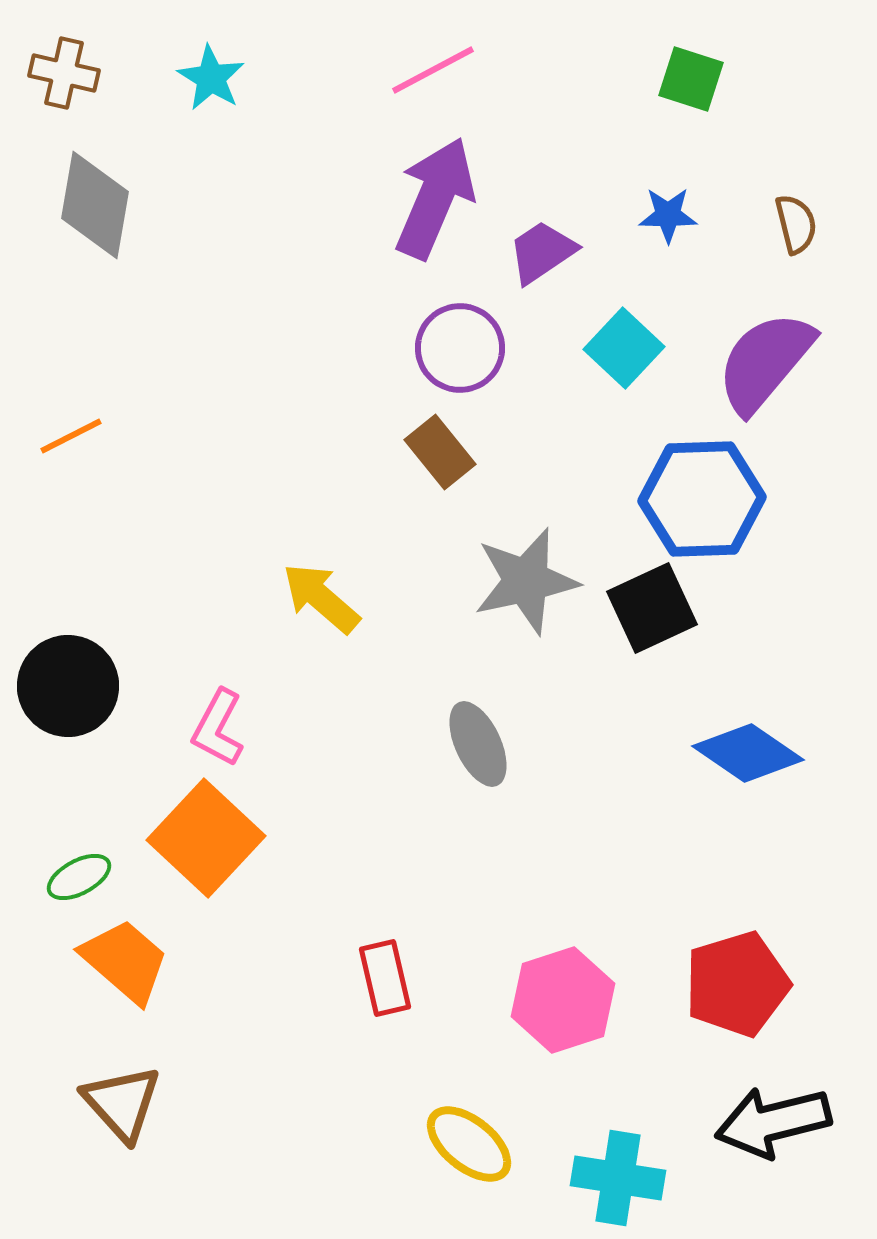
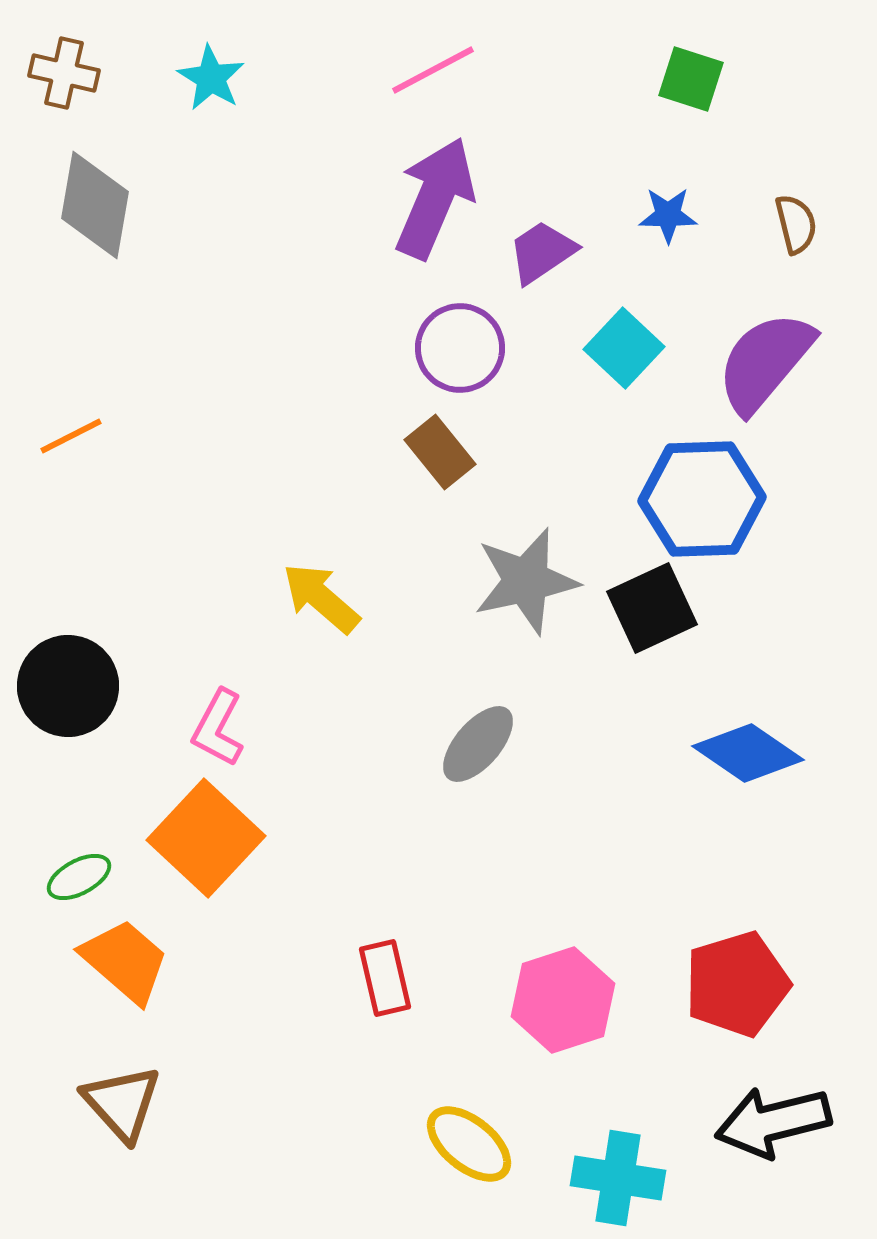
gray ellipse: rotated 66 degrees clockwise
